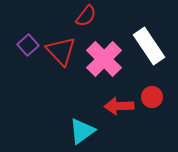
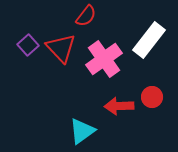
white rectangle: moved 6 px up; rotated 72 degrees clockwise
red triangle: moved 3 px up
pink cross: rotated 9 degrees clockwise
